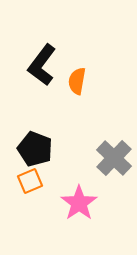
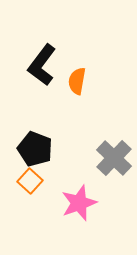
orange square: rotated 25 degrees counterclockwise
pink star: rotated 15 degrees clockwise
